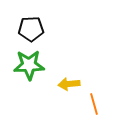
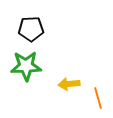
green star: moved 3 px left, 1 px down
orange line: moved 4 px right, 6 px up
